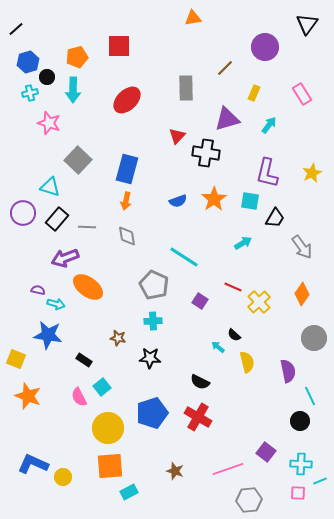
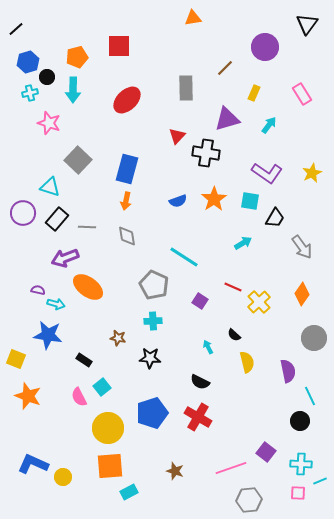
purple L-shape at (267, 173): rotated 68 degrees counterclockwise
cyan arrow at (218, 347): moved 10 px left; rotated 24 degrees clockwise
pink line at (228, 469): moved 3 px right, 1 px up
